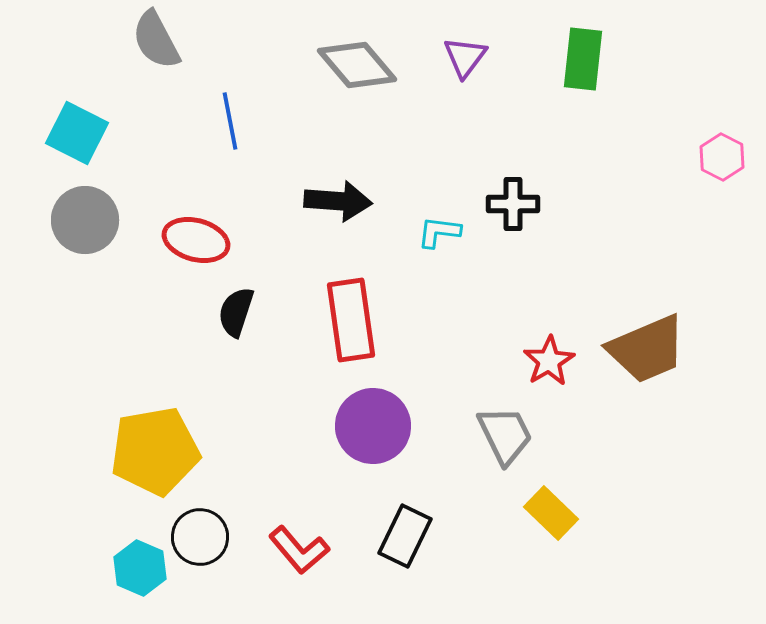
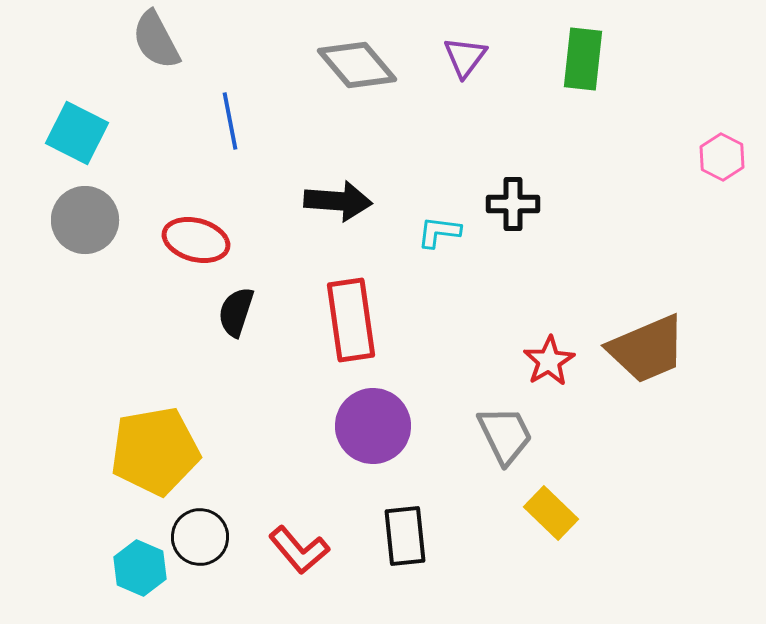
black rectangle: rotated 32 degrees counterclockwise
